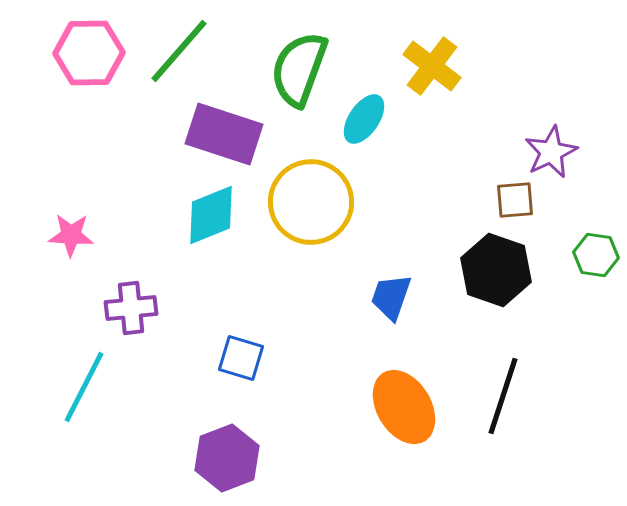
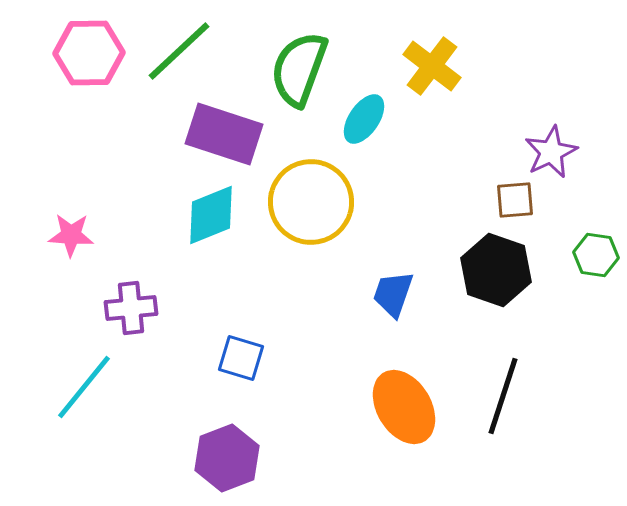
green line: rotated 6 degrees clockwise
blue trapezoid: moved 2 px right, 3 px up
cyan line: rotated 12 degrees clockwise
